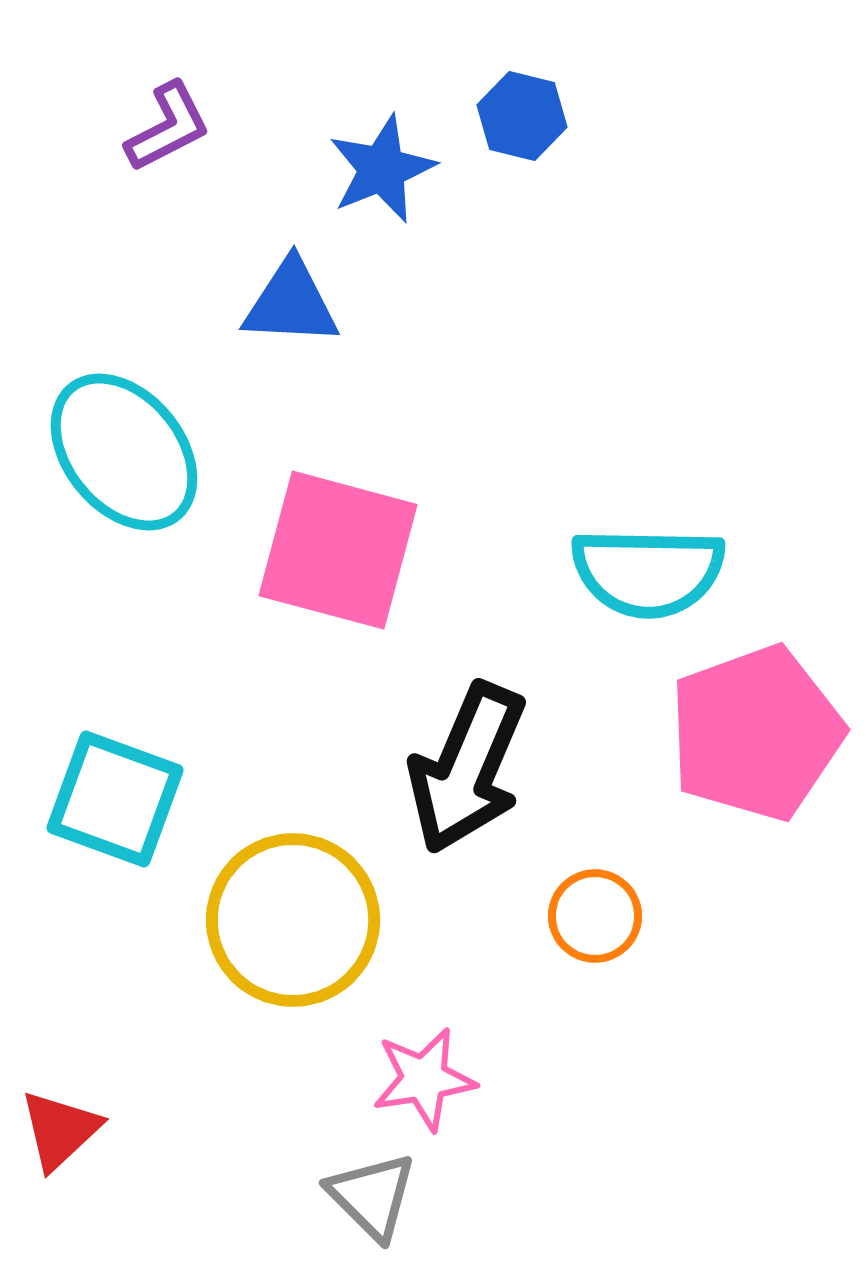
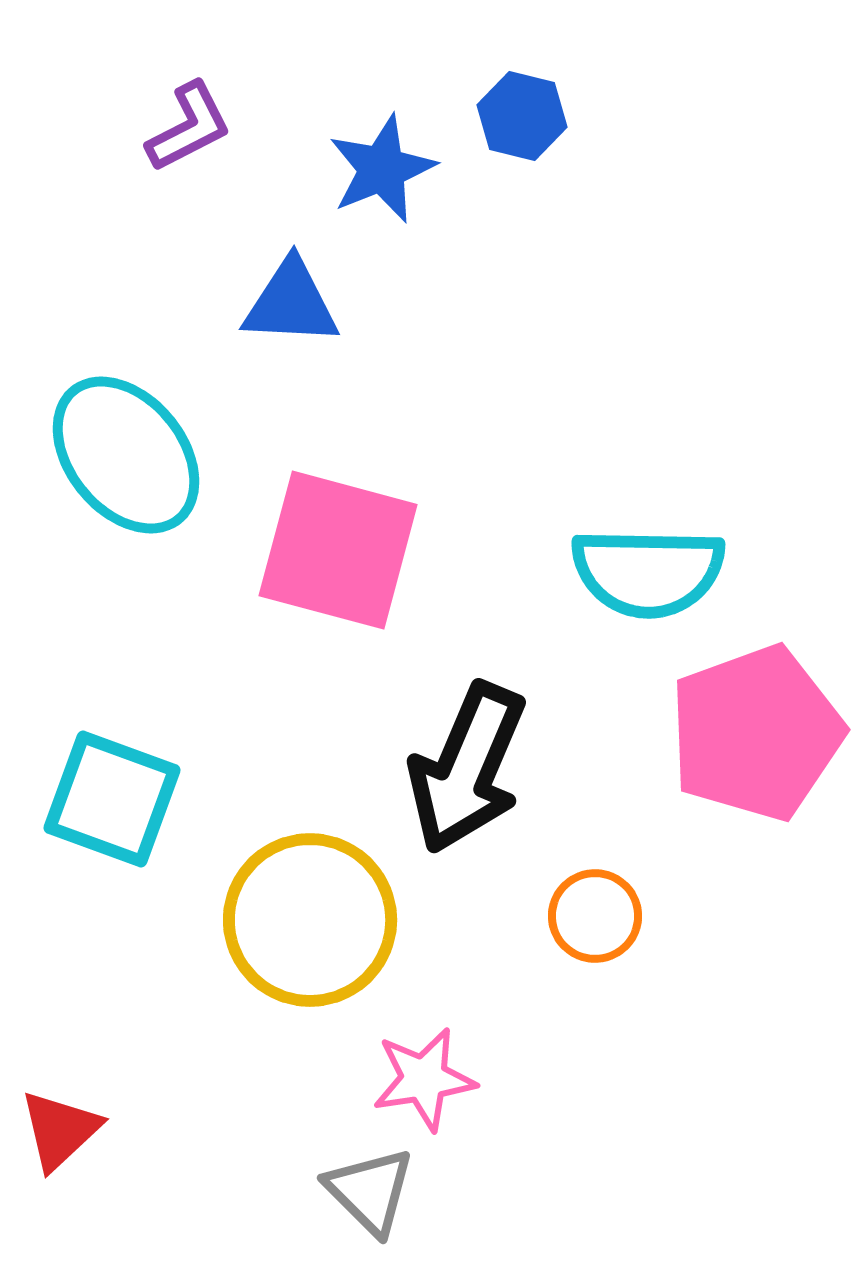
purple L-shape: moved 21 px right
cyan ellipse: moved 2 px right, 3 px down
cyan square: moved 3 px left
yellow circle: moved 17 px right
gray triangle: moved 2 px left, 5 px up
